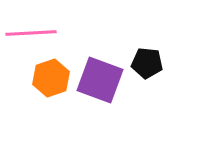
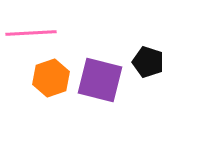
black pentagon: moved 1 px right, 1 px up; rotated 12 degrees clockwise
purple square: rotated 6 degrees counterclockwise
